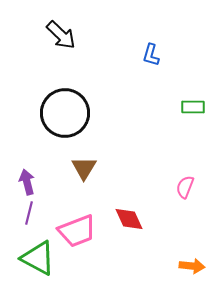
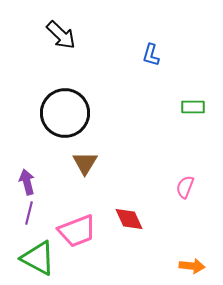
brown triangle: moved 1 px right, 5 px up
